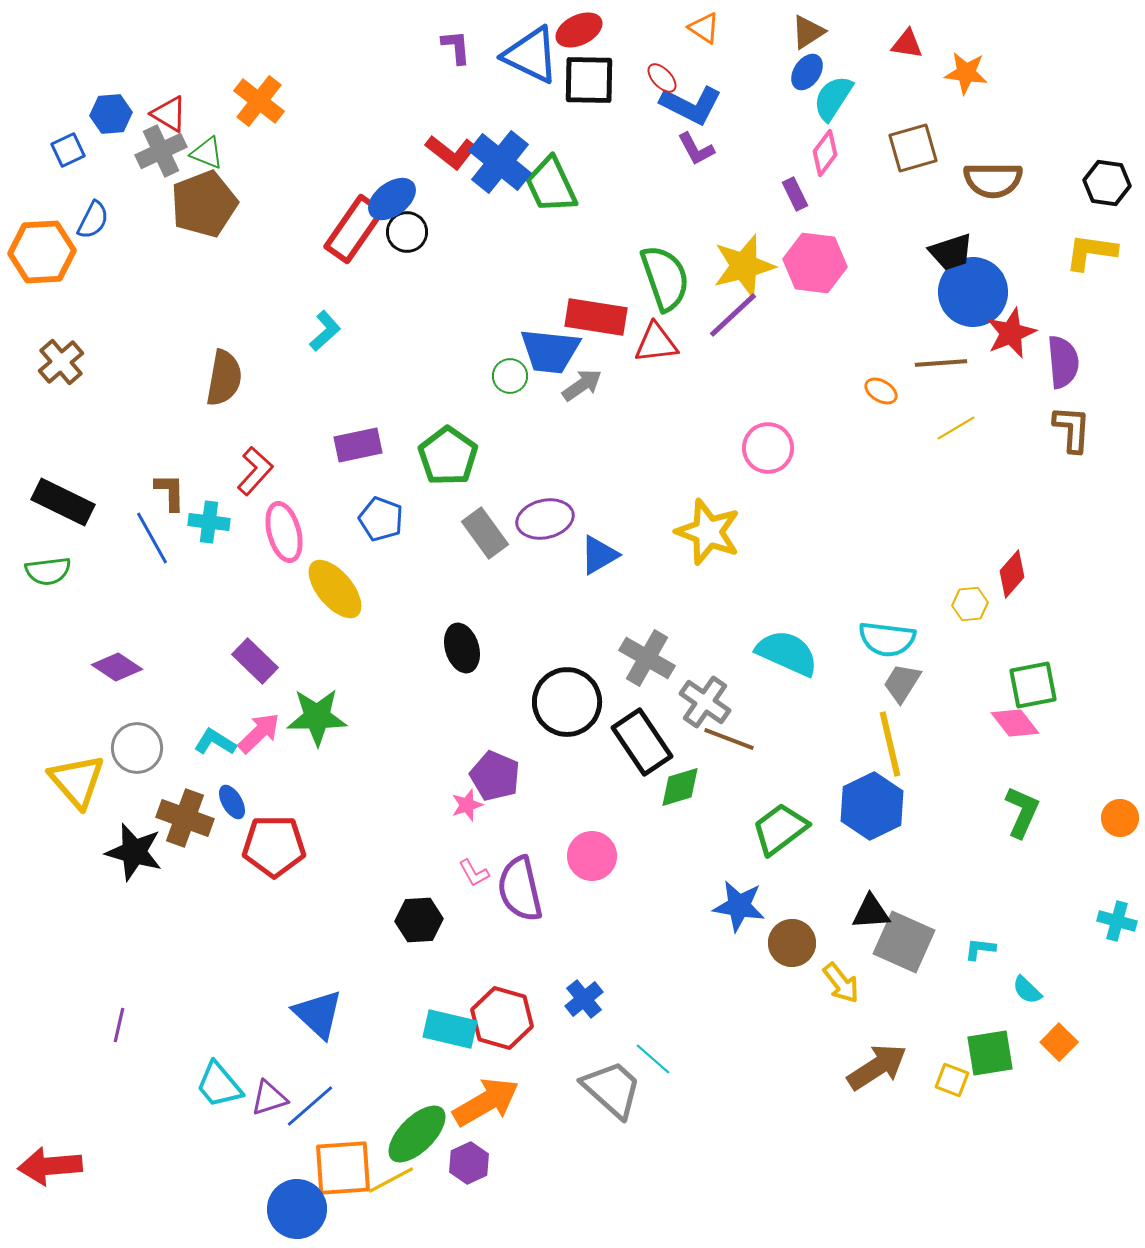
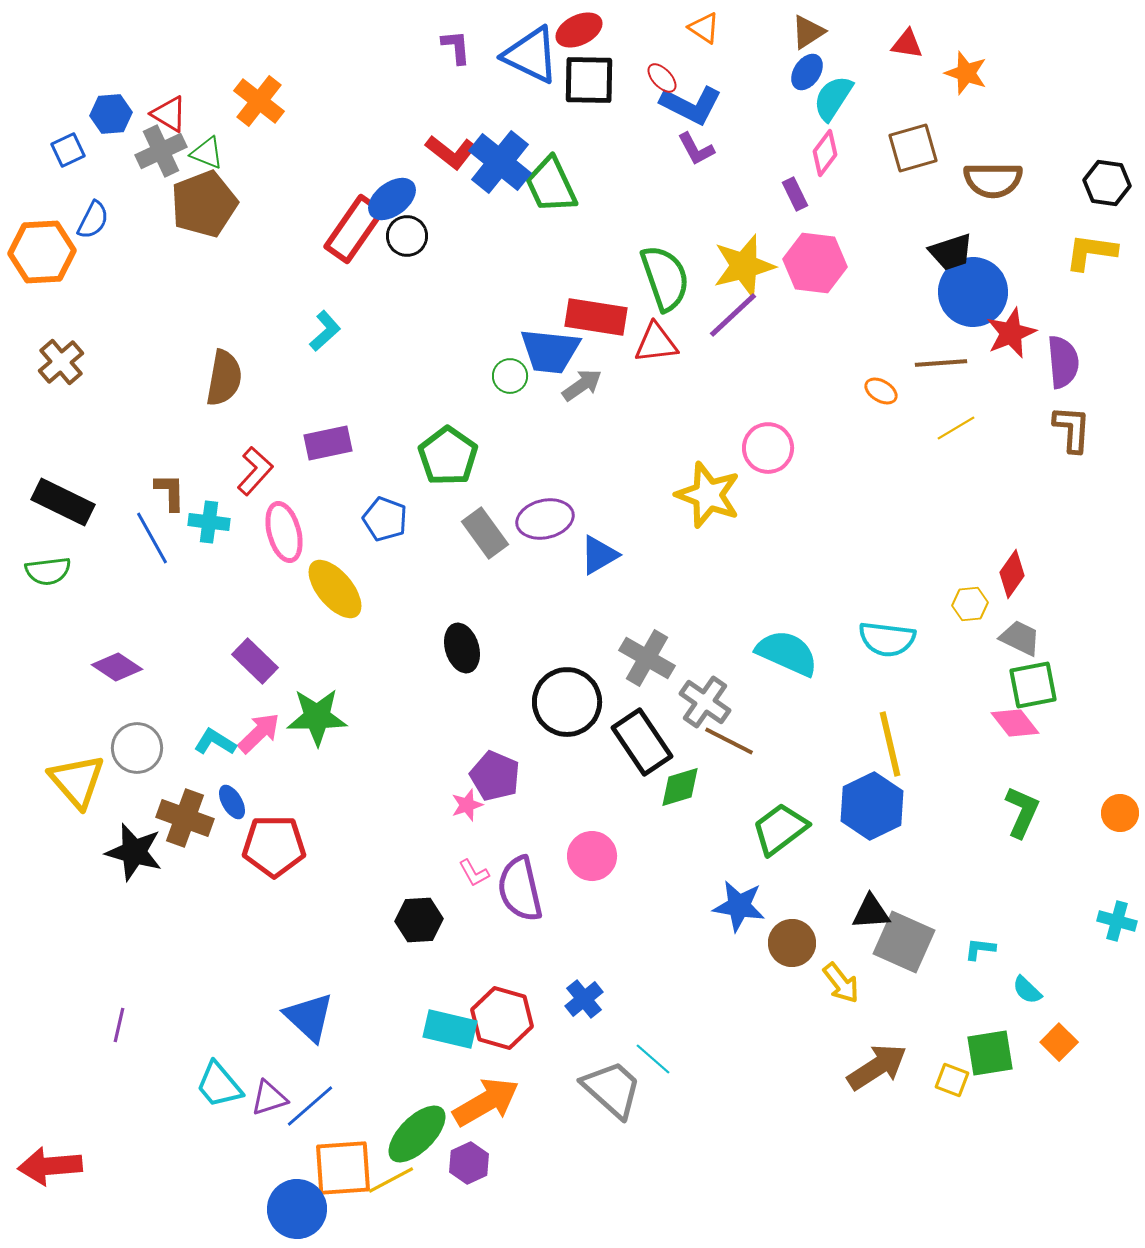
orange star at (966, 73): rotated 12 degrees clockwise
black circle at (407, 232): moved 4 px down
purple rectangle at (358, 445): moved 30 px left, 2 px up
blue pentagon at (381, 519): moved 4 px right
yellow star at (708, 532): moved 37 px up
red diamond at (1012, 574): rotated 6 degrees counterclockwise
gray trapezoid at (902, 683): moved 118 px right, 45 px up; rotated 84 degrees clockwise
brown line at (729, 739): moved 2 px down; rotated 6 degrees clockwise
orange circle at (1120, 818): moved 5 px up
blue triangle at (318, 1014): moved 9 px left, 3 px down
